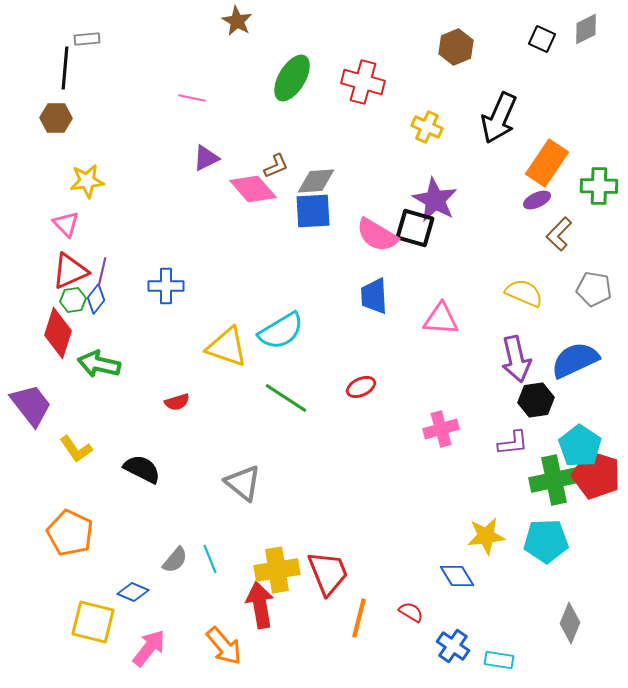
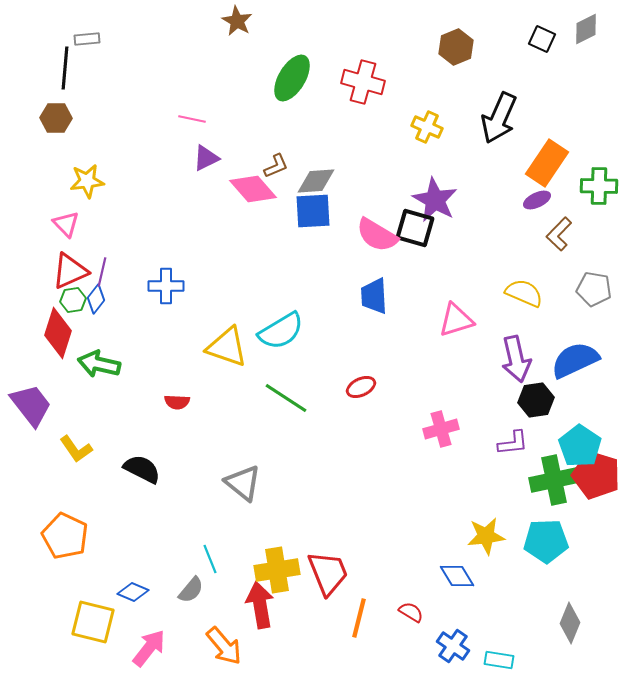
pink line at (192, 98): moved 21 px down
pink triangle at (441, 319): moved 15 px right, 1 px down; rotated 21 degrees counterclockwise
red semicircle at (177, 402): rotated 20 degrees clockwise
orange pentagon at (70, 533): moved 5 px left, 3 px down
gray semicircle at (175, 560): moved 16 px right, 30 px down
